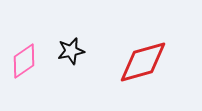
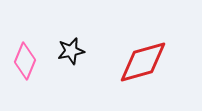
pink diamond: moved 1 px right; rotated 33 degrees counterclockwise
